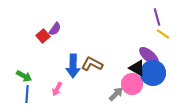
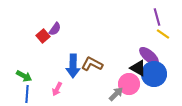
black triangle: moved 1 px right
blue circle: moved 1 px right, 1 px down
pink circle: moved 3 px left
